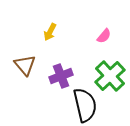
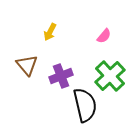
brown triangle: moved 2 px right
